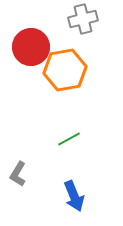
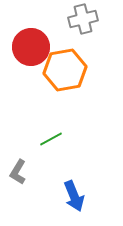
green line: moved 18 px left
gray L-shape: moved 2 px up
